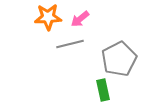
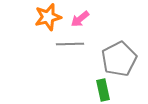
orange star: rotated 12 degrees counterclockwise
gray line: rotated 12 degrees clockwise
